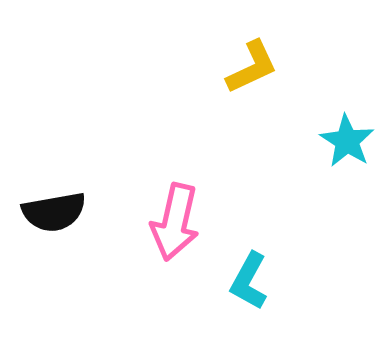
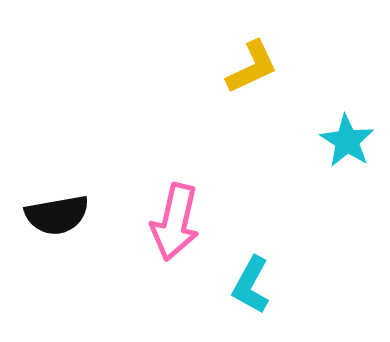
black semicircle: moved 3 px right, 3 px down
cyan L-shape: moved 2 px right, 4 px down
